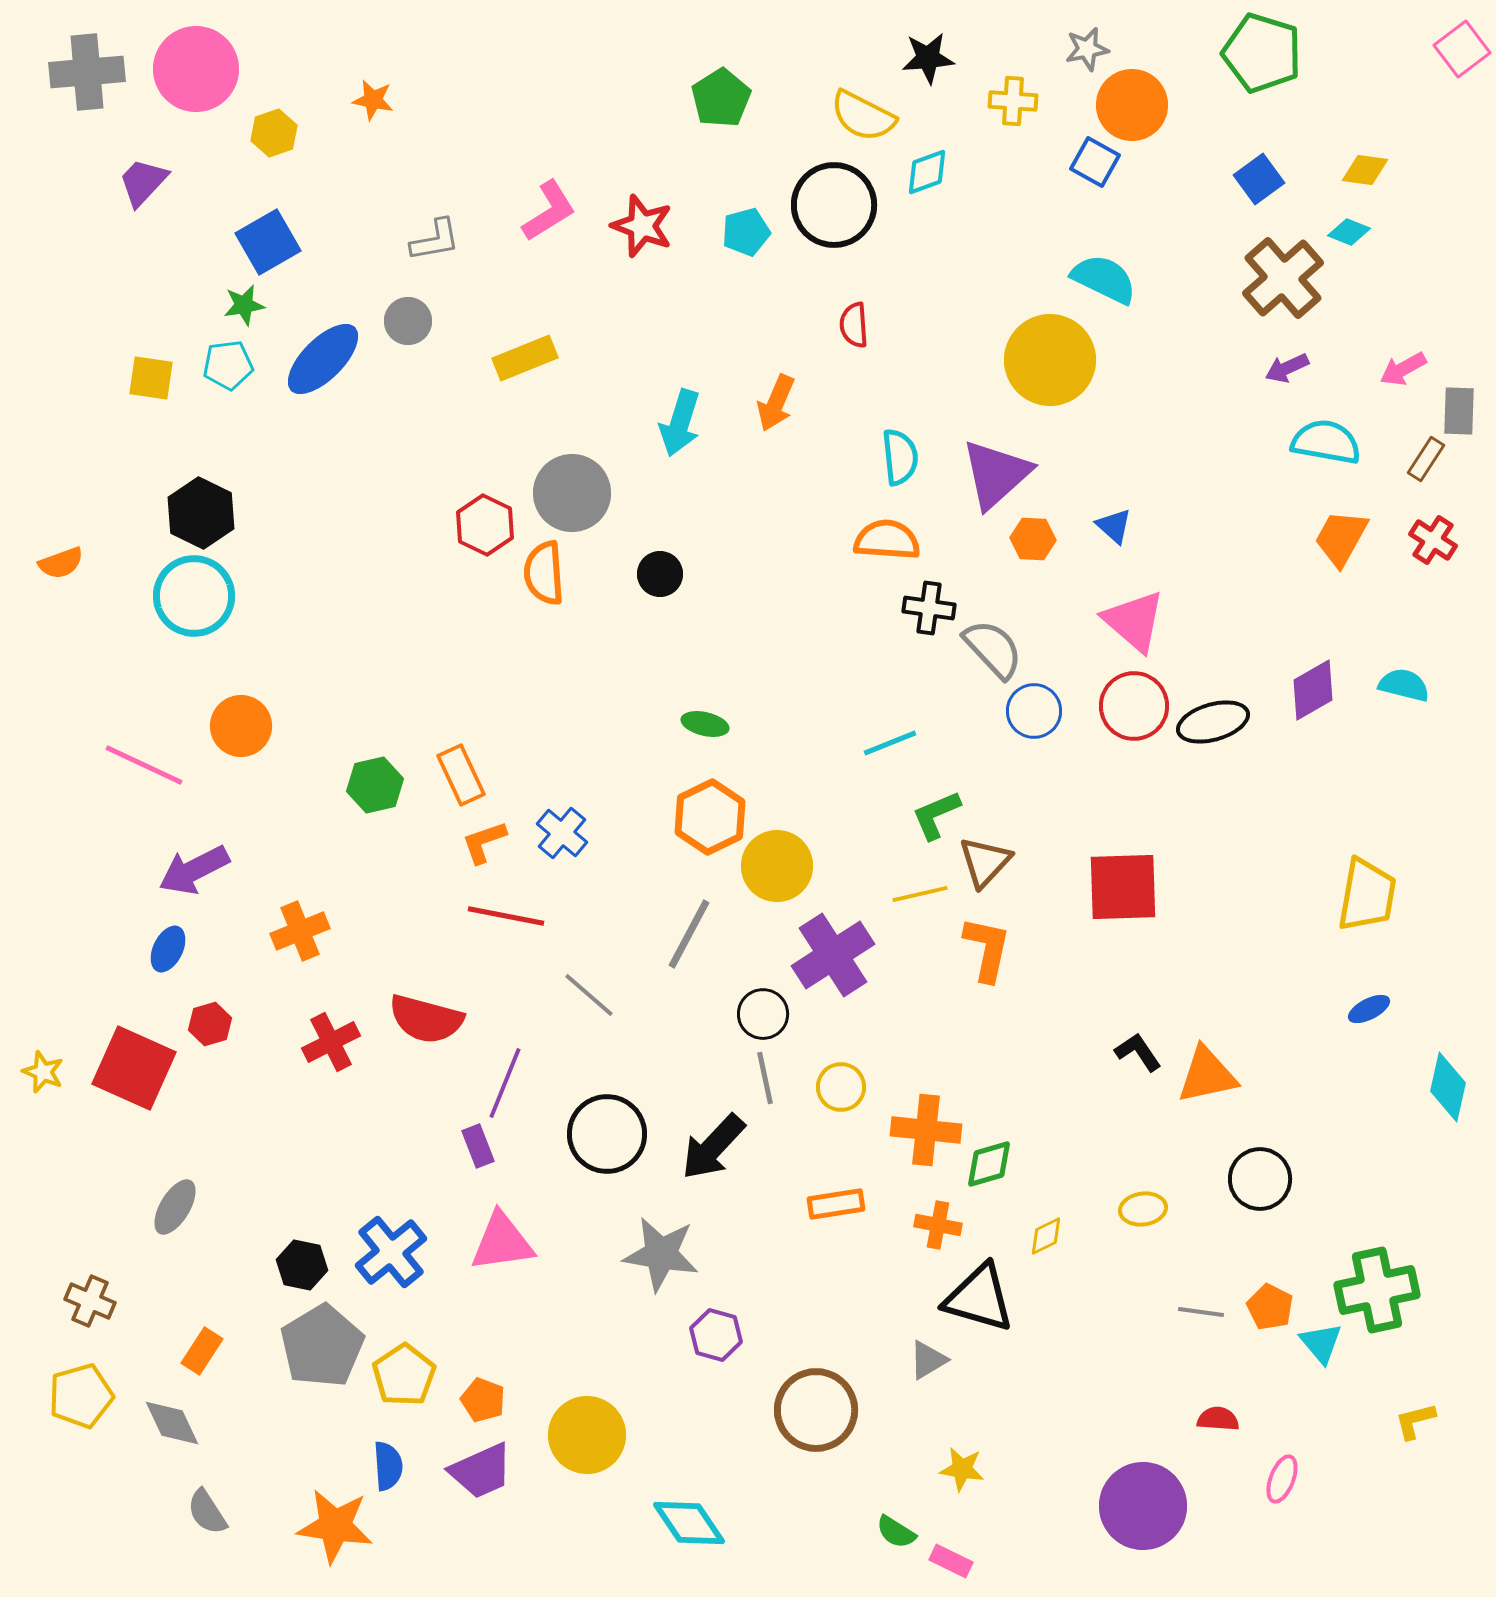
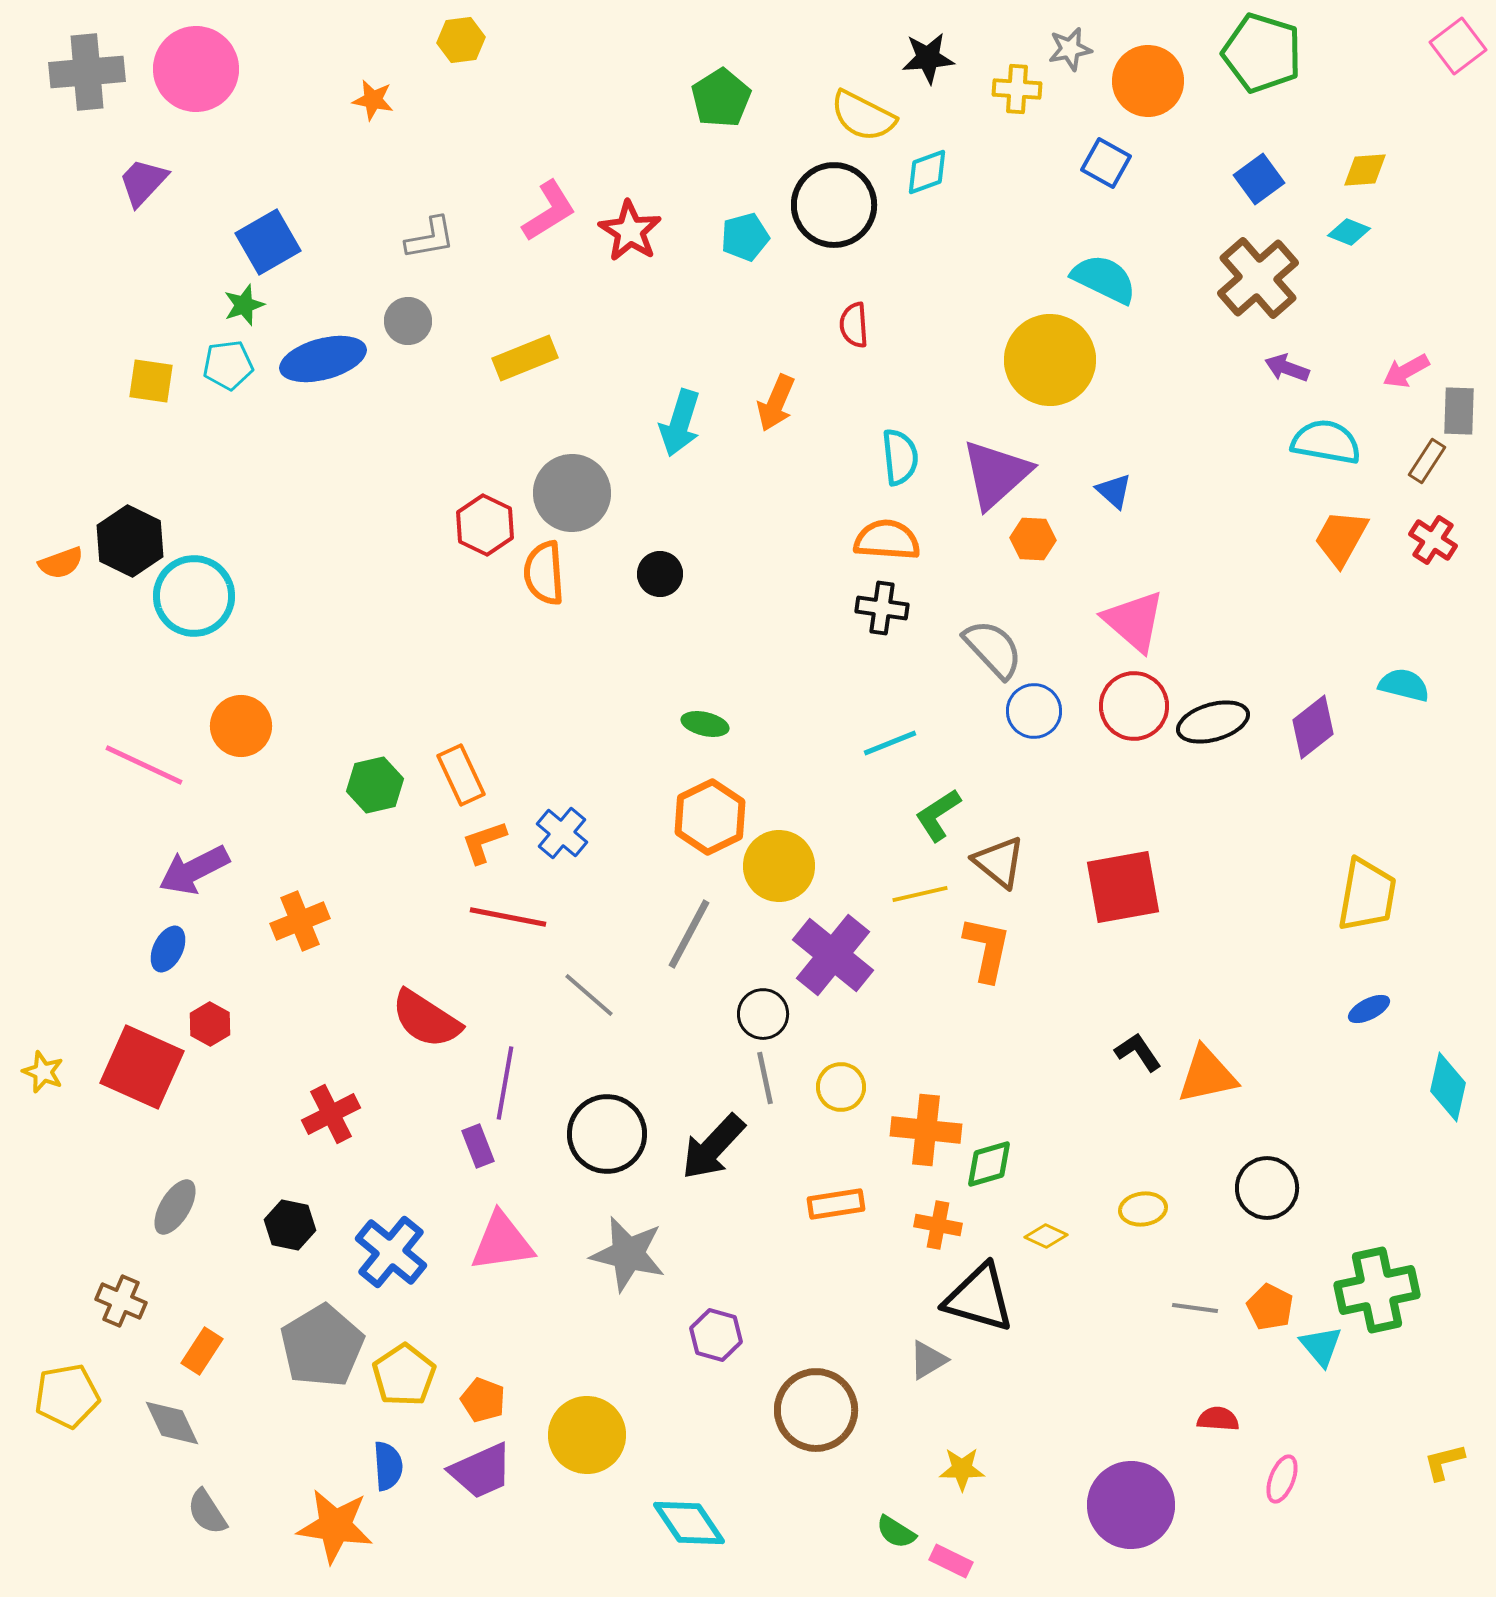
gray star at (1087, 49): moved 17 px left
pink square at (1462, 49): moved 4 px left, 3 px up
yellow cross at (1013, 101): moved 4 px right, 12 px up
orange circle at (1132, 105): moved 16 px right, 24 px up
yellow hexagon at (274, 133): moved 187 px right, 93 px up; rotated 12 degrees clockwise
blue square at (1095, 162): moved 11 px right, 1 px down
yellow diamond at (1365, 170): rotated 12 degrees counterclockwise
red star at (642, 226): moved 12 px left, 5 px down; rotated 12 degrees clockwise
cyan pentagon at (746, 232): moved 1 px left, 5 px down
gray L-shape at (435, 240): moved 5 px left, 2 px up
brown cross at (1283, 278): moved 25 px left
green star at (244, 305): rotated 9 degrees counterclockwise
blue ellipse at (323, 359): rotated 30 degrees clockwise
purple arrow at (1287, 368): rotated 45 degrees clockwise
pink arrow at (1403, 369): moved 3 px right, 2 px down
yellow square at (151, 378): moved 3 px down
brown rectangle at (1426, 459): moved 1 px right, 2 px down
black hexagon at (201, 513): moved 71 px left, 28 px down
blue triangle at (1114, 526): moved 35 px up
black cross at (929, 608): moved 47 px left
purple diamond at (1313, 690): moved 37 px down; rotated 8 degrees counterclockwise
green L-shape at (936, 815): moved 2 px right; rotated 10 degrees counterclockwise
brown triangle at (985, 862): moved 14 px right; rotated 34 degrees counterclockwise
yellow circle at (777, 866): moved 2 px right
red square at (1123, 887): rotated 8 degrees counterclockwise
red line at (506, 916): moved 2 px right, 1 px down
orange cross at (300, 931): moved 10 px up
purple cross at (833, 955): rotated 18 degrees counterclockwise
red semicircle at (426, 1019): rotated 18 degrees clockwise
red hexagon at (210, 1024): rotated 15 degrees counterclockwise
red cross at (331, 1042): moved 72 px down
red square at (134, 1068): moved 8 px right, 1 px up
purple line at (505, 1083): rotated 12 degrees counterclockwise
black circle at (1260, 1179): moved 7 px right, 9 px down
yellow diamond at (1046, 1236): rotated 51 degrees clockwise
blue cross at (391, 1252): rotated 12 degrees counterclockwise
gray star at (661, 1254): moved 33 px left; rotated 4 degrees clockwise
black hexagon at (302, 1265): moved 12 px left, 40 px up
brown cross at (90, 1301): moved 31 px right
gray line at (1201, 1312): moved 6 px left, 4 px up
cyan triangle at (1321, 1343): moved 3 px down
yellow pentagon at (81, 1396): moved 14 px left; rotated 6 degrees clockwise
yellow L-shape at (1415, 1421): moved 29 px right, 41 px down
yellow star at (962, 1469): rotated 9 degrees counterclockwise
purple circle at (1143, 1506): moved 12 px left, 1 px up
